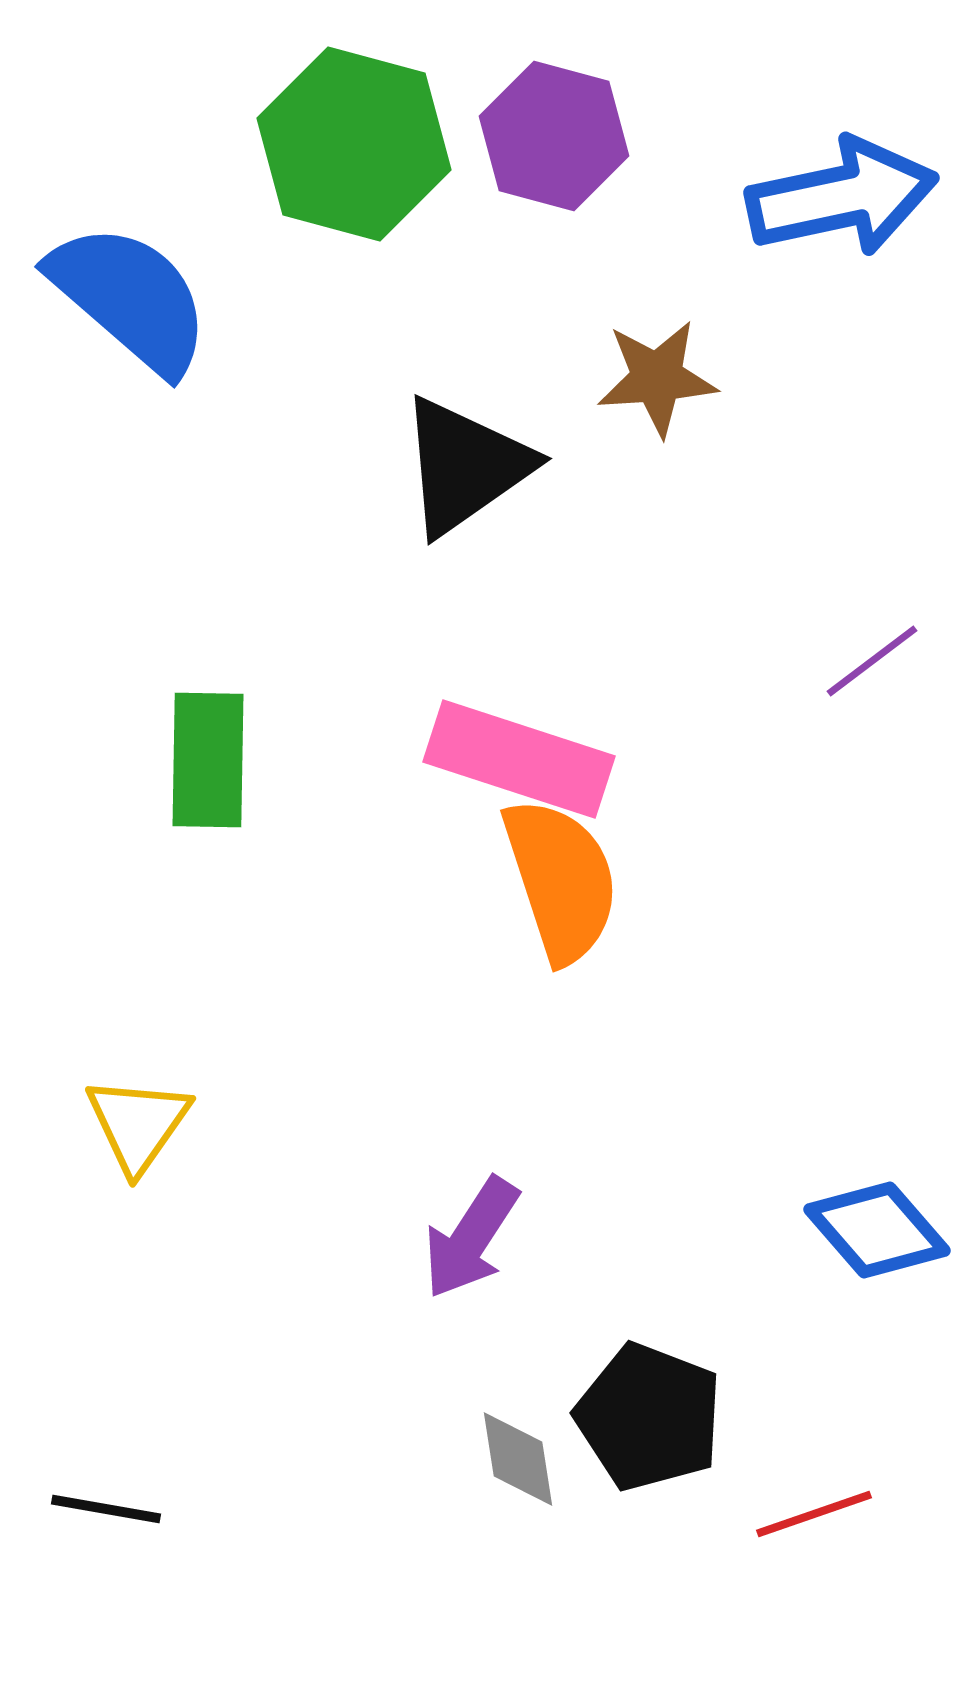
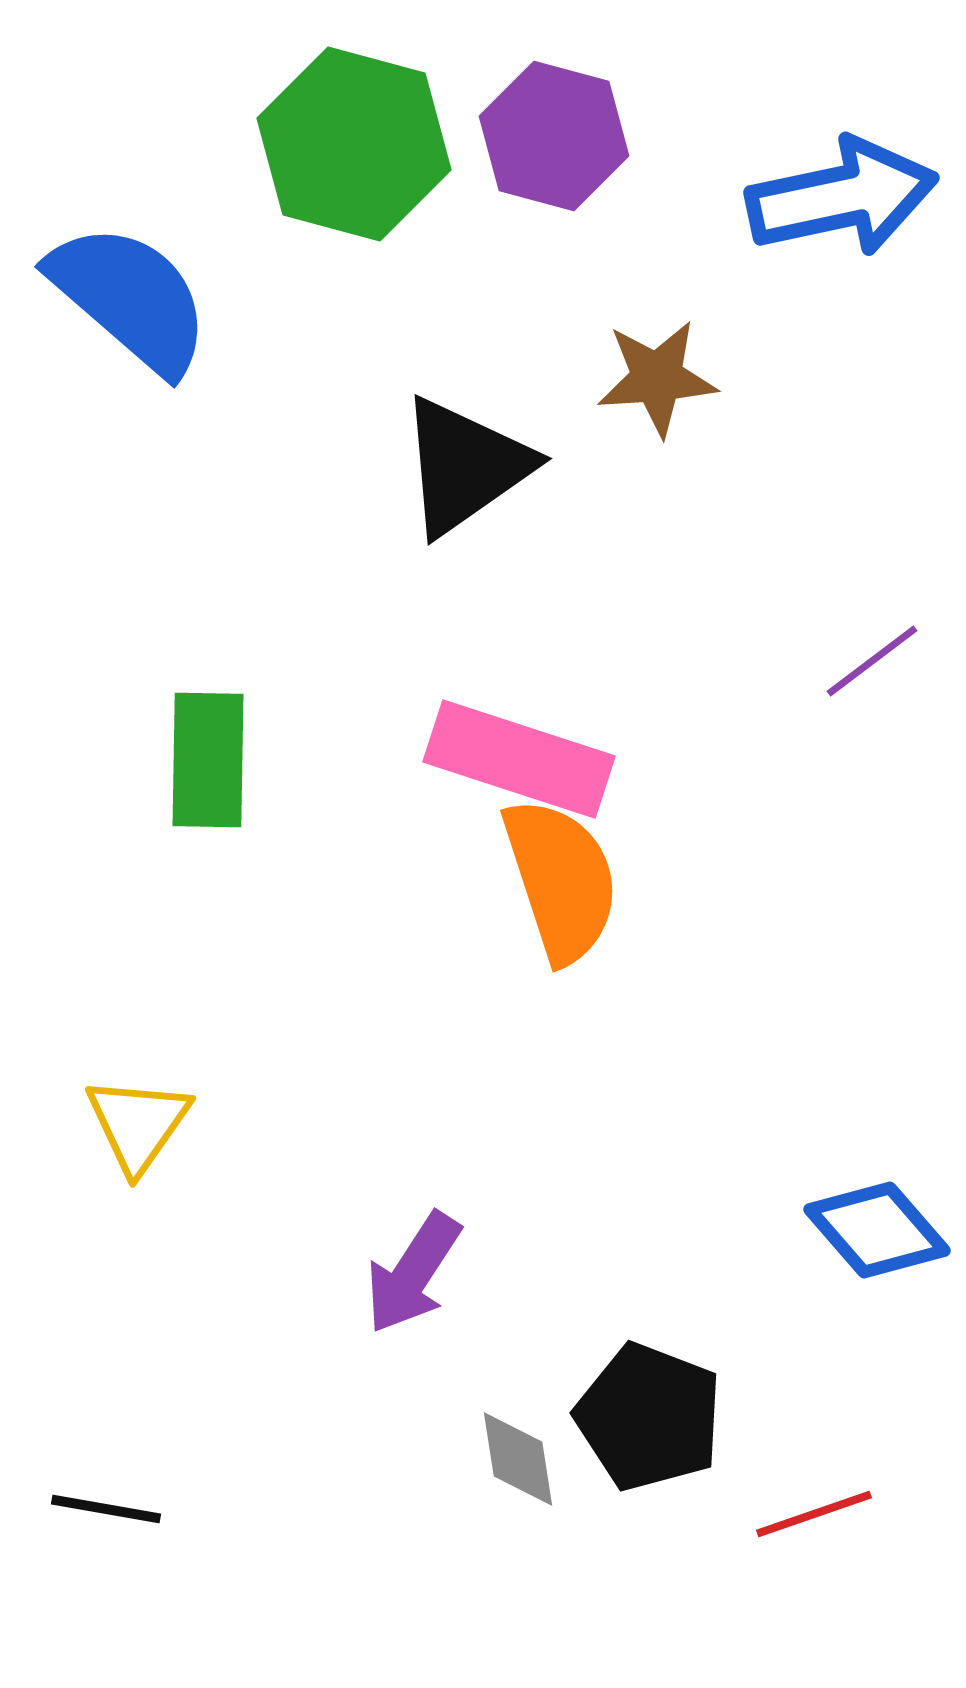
purple arrow: moved 58 px left, 35 px down
